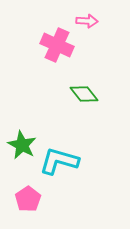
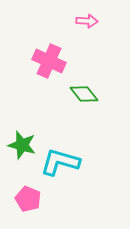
pink cross: moved 8 px left, 16 px down
green star: rotated 12 degrees counterclockwise
cyan L-shape: moved 1 px right, 1 px down
pink pentagon: rotated 15 degrees counterclockwise
